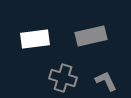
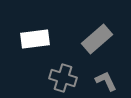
gray rectangle: moved 6 px right, 3 px down; rotated 28 degrees counterclockwise
